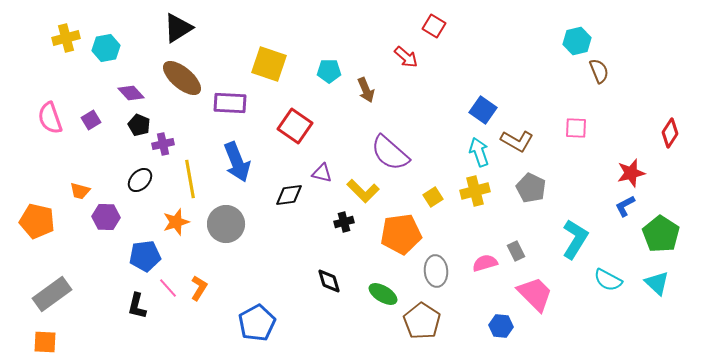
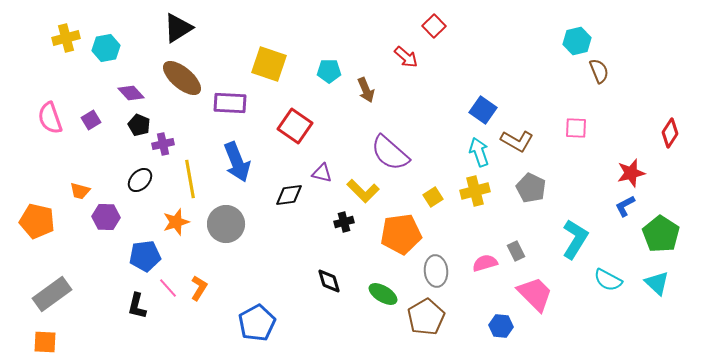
red square at (434, 26): rotated 15 degrees clockwise
brown pentagon at (422, 321): moved 4 px right, 4 px up; rotated 9 degrees clockwise
